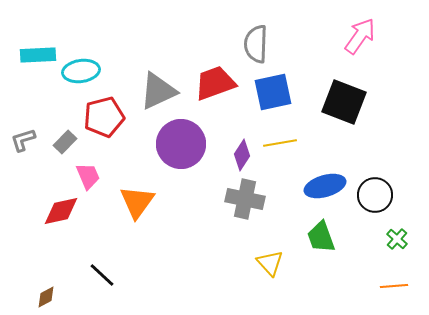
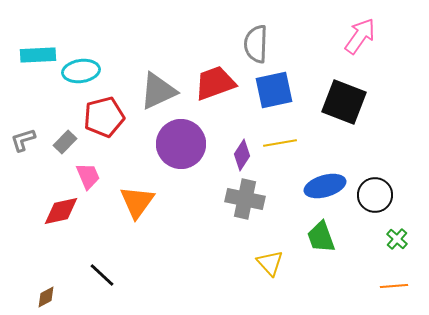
blue square: moved 1 px right, 2 px up
